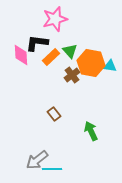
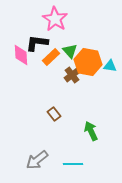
pink star: rotated 25 degrees counterclockwise
orange hexagon: moved 3 px left, 1 px up
cyan line: moved 21 px right, 5 px up
